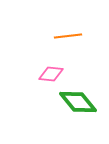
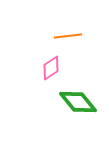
pink diamond: moved 6 px up; rotated 40 degrees counterclockwise
